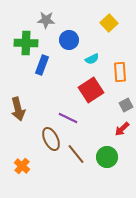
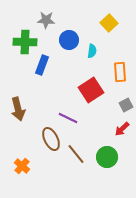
green cross: moved 1 px left, 1 px up
cyan semicircle: moved 8 px up; rotated 56 degrees counterclockwise
